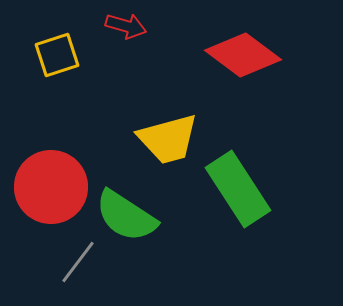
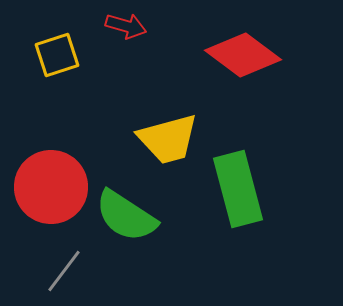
green rectangle: rotated 18 degrees clockwise
gray line: moved 14 px left, 9 px down
